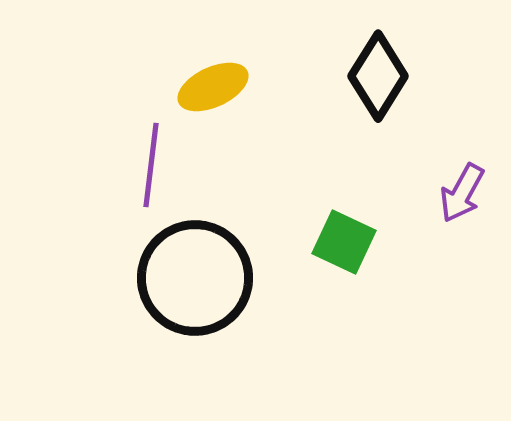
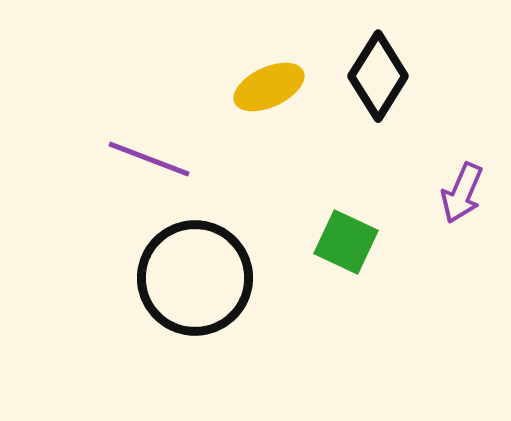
yellow ellipse: moved 56 px right
purple line: moved 2 px left, 6 px up; rotated 76 degrees counterclockwise
purple arrow: rotated 6 degrees counterclockwise
green square: moved 2 px right
